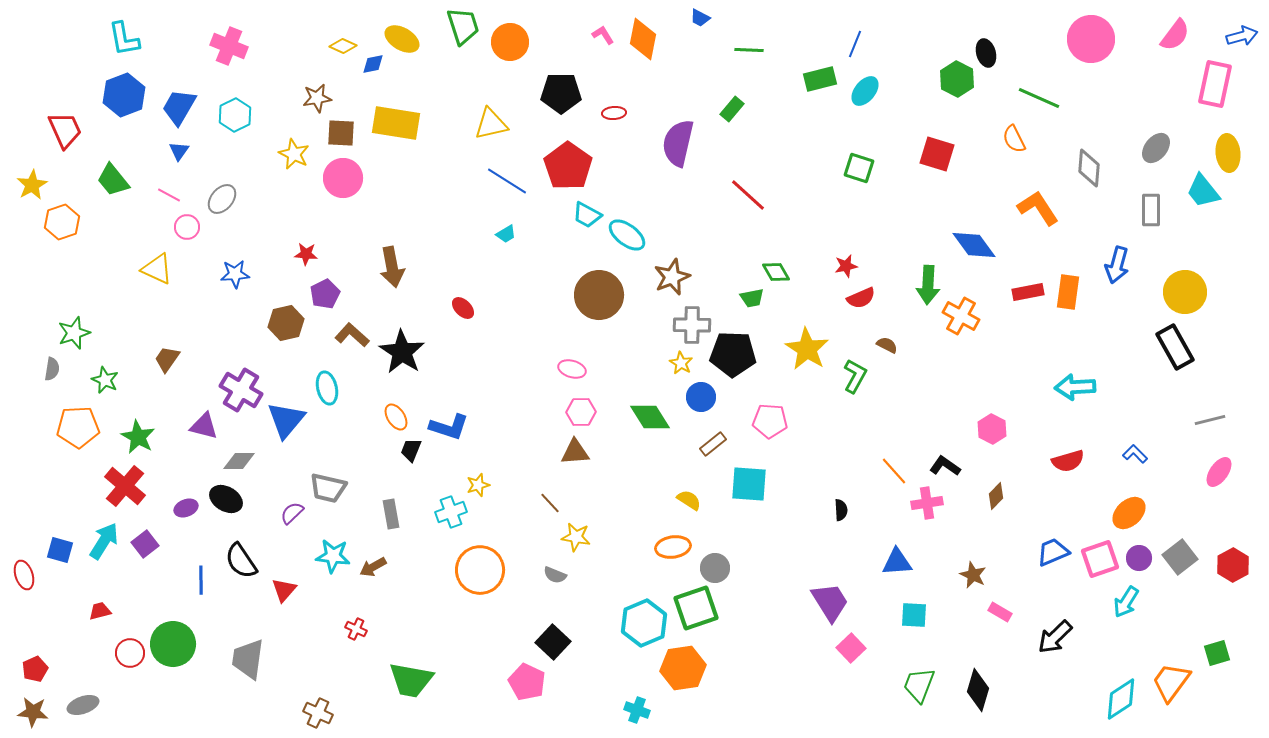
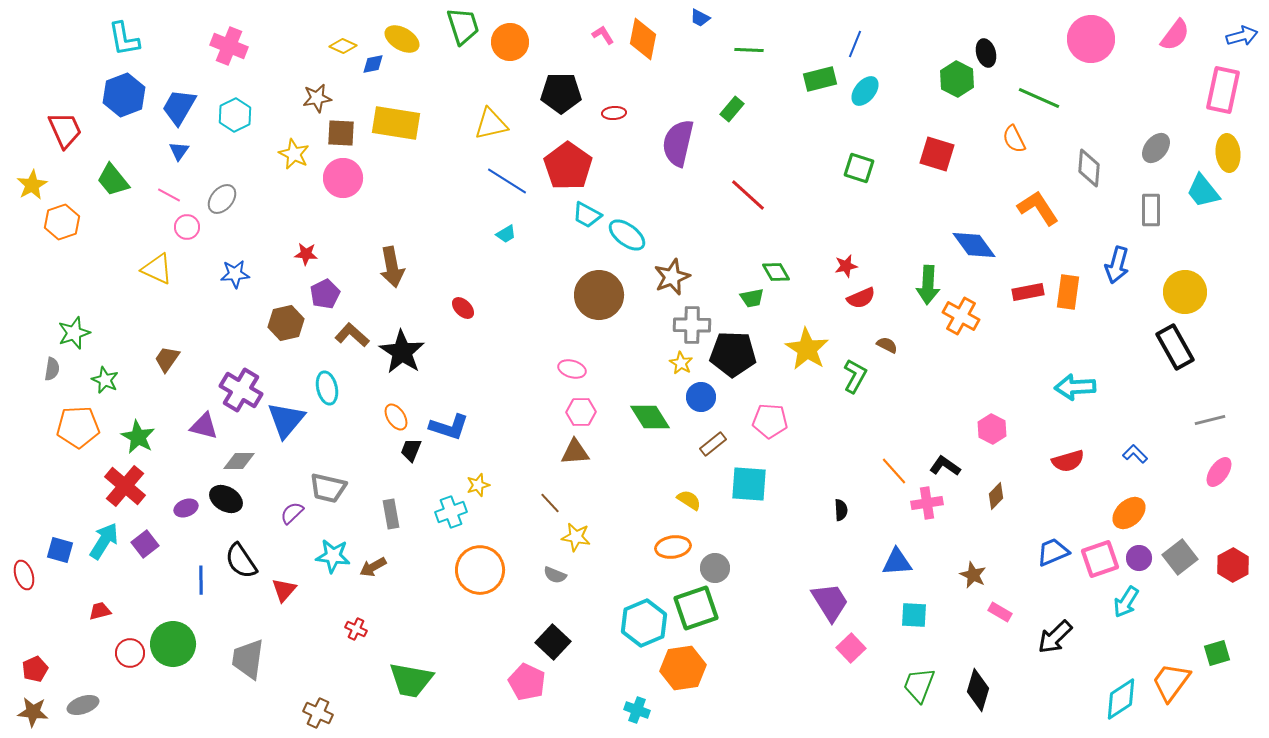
pink rectangle at (1215, 84): moved 8 px right, 6 px down
